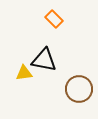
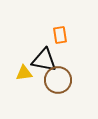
orange rectangle: moved 6 px right, 16 px down; rotated 36 degrees clockwise
brown circle: moved 21 px left, 9 px up
